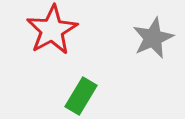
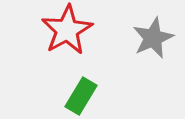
red star: moved 15 px right
